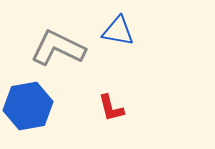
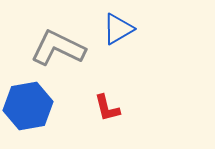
blue triangle: moved 2 px up; rotated 40 degrees counterclockwise
red L-shape: moved 4 px left
